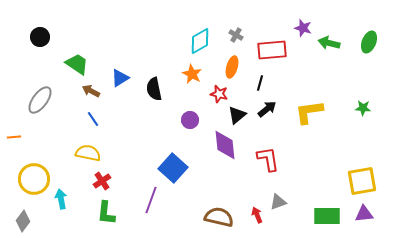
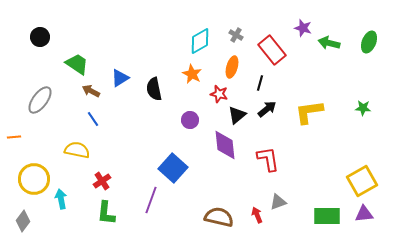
red rectangle: rotated 56 degrees clockwise
yellow semicircle: moved 11 px left, 3 px up
yellow square: rotated 20 degrees counterclockwise
